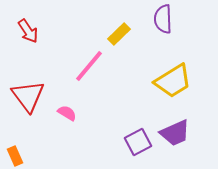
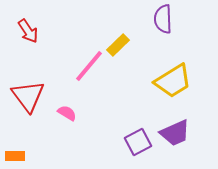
yellow rectangle: moved 1 px left, 11 px down
orange rectangle: rotated 66 degrees counterclockwise
